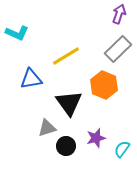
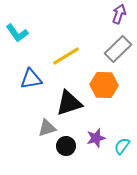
cyan L-shape: rotated 30 degrees clockwise
orange hexagon: rotated 20 degrees counterclockwise
black triangle: rotated 48 degrees clockwise
cyan semicircle: moved 3 px up
